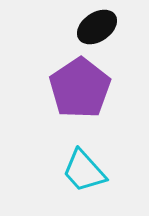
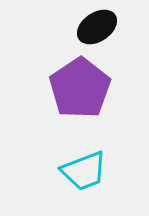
cyan trapezoid: rotated 69 degrees counterclockwise
